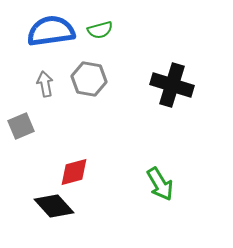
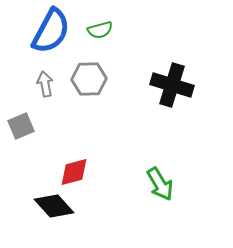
blue semicircle: rotated 126 degrees clockwise
gray hexagon: rotated 12 degrees counterclockwise
